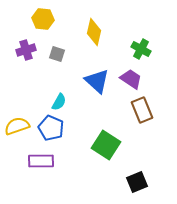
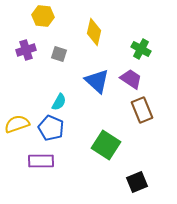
yellow hexagon: moved 3 px up
gray square: moved 2 px right
yellow semicircle: moved 2 px up
